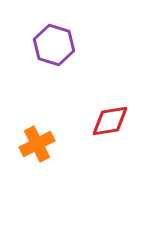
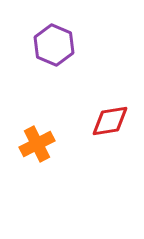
purple hexagon: rotated 6 degrees clockwise
